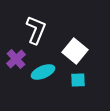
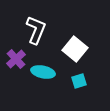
white square: moved 2 px up
cyan ellipse: rotated 35 degrees clockwise
cyan square: moved 1 px right, 1 px down; rotated 14 degrees counterclockwise
